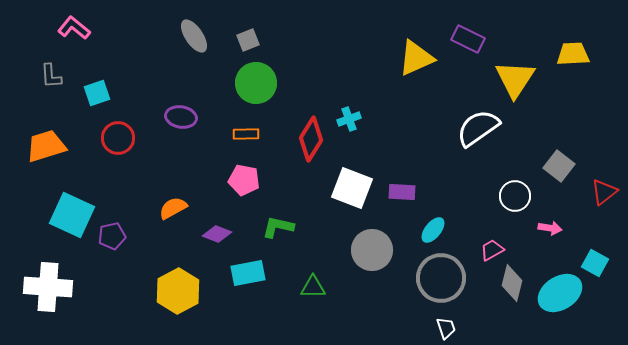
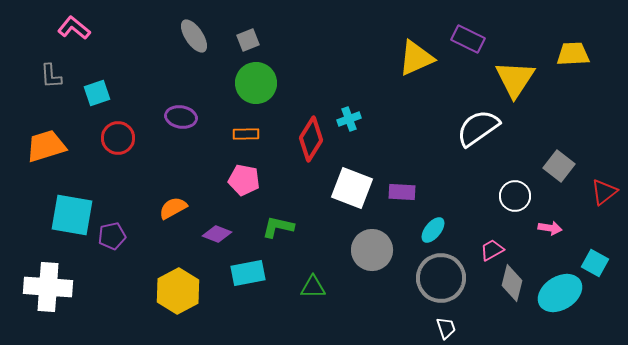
cyan square at (72, 215): rotated 15 degrees counterclockwise
